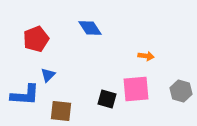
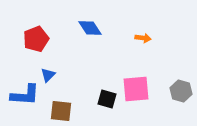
orange arrow: moved 3 px left, 18 px up
